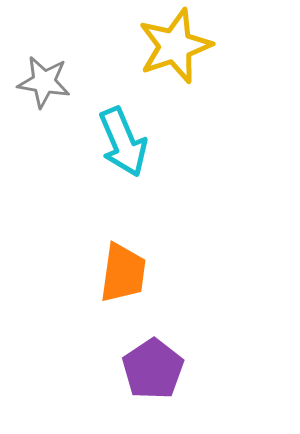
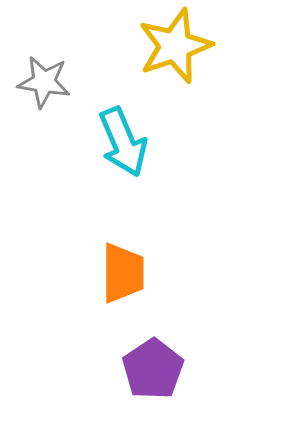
orange trapezoid: rotated 8 degrees counterclockwise
